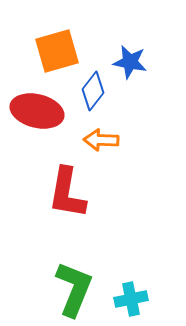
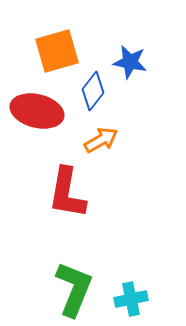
orange arrow: rotated 148 degrees clockwise
